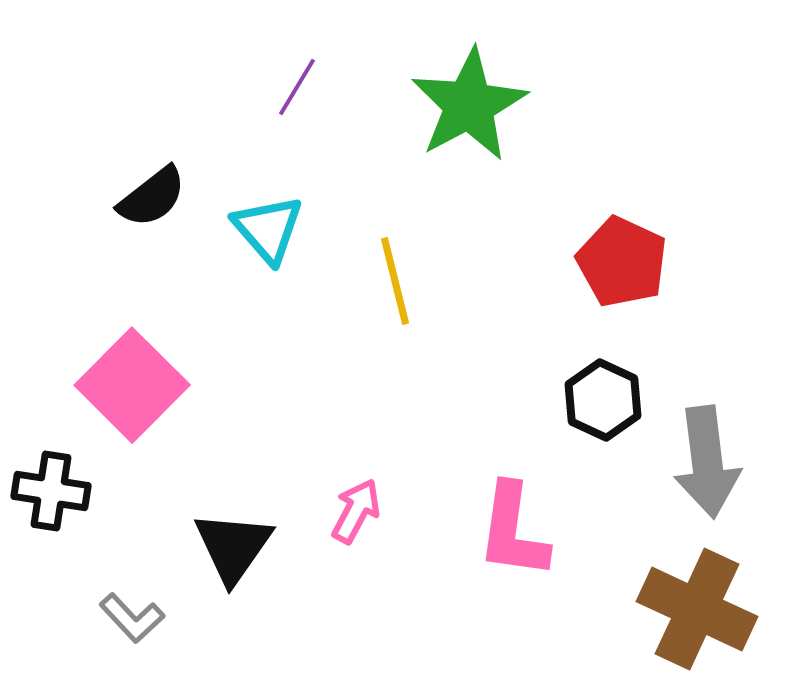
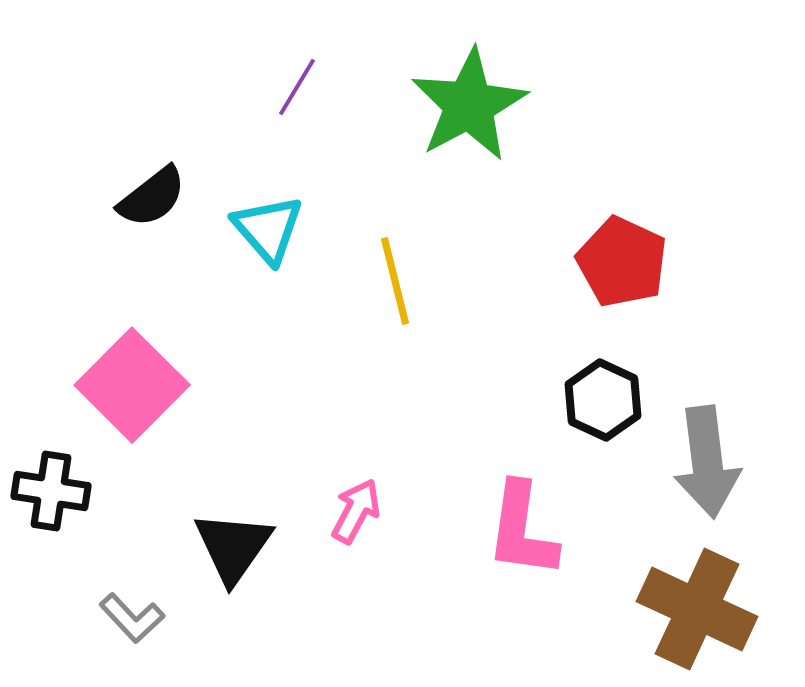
pink L-shape: moved 9 px right, 1 px up
